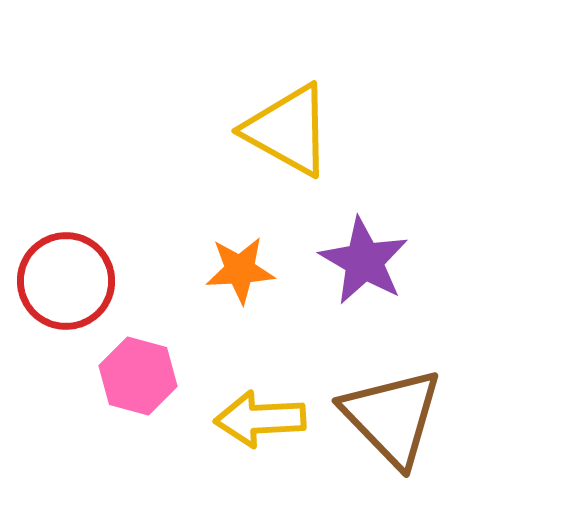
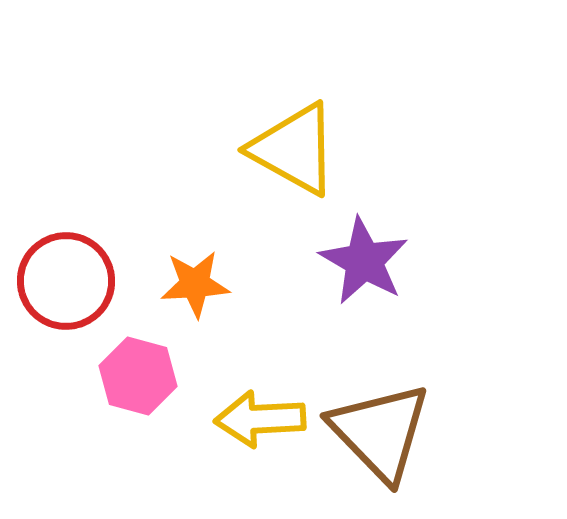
yellow triangle: moved 6 px right, 19 px down
orange star: moved 45 px left, 14 px down
brown triangle: moved 12 px left, 15 px down
